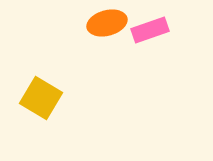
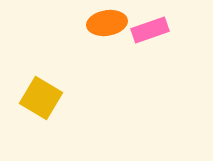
orange ellipse: rotated 6 degrees clockwise
